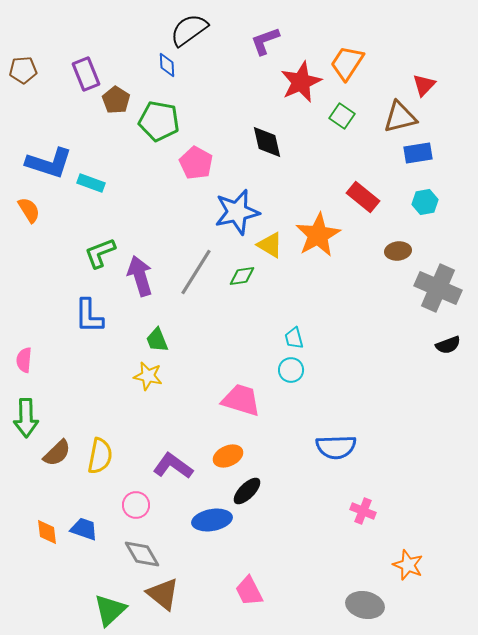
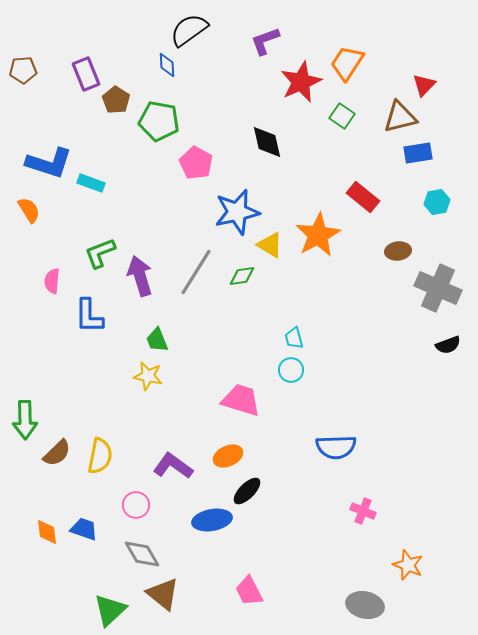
cyan hexagon at (425, 202): moved 12 px right
pink semicircle at (24, 360): moved 28 px right, 79 px up
green arrow at (26, 418): moved 1 px left, 2 px down
